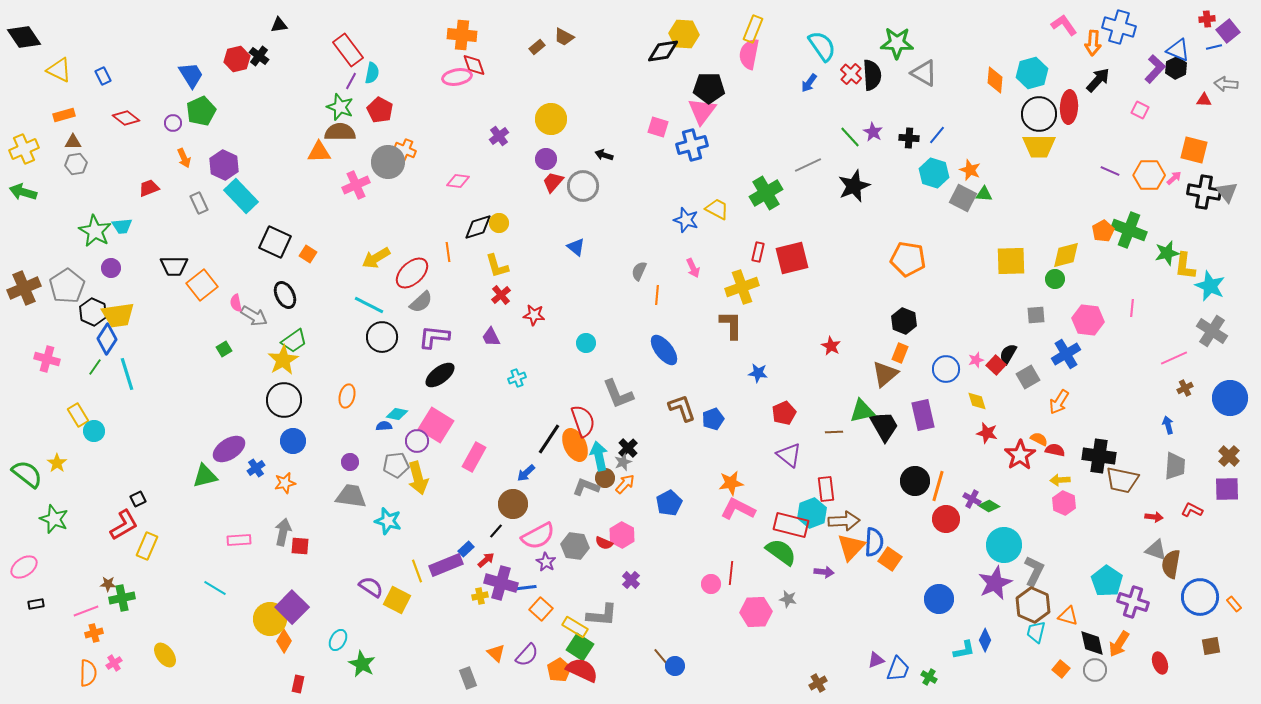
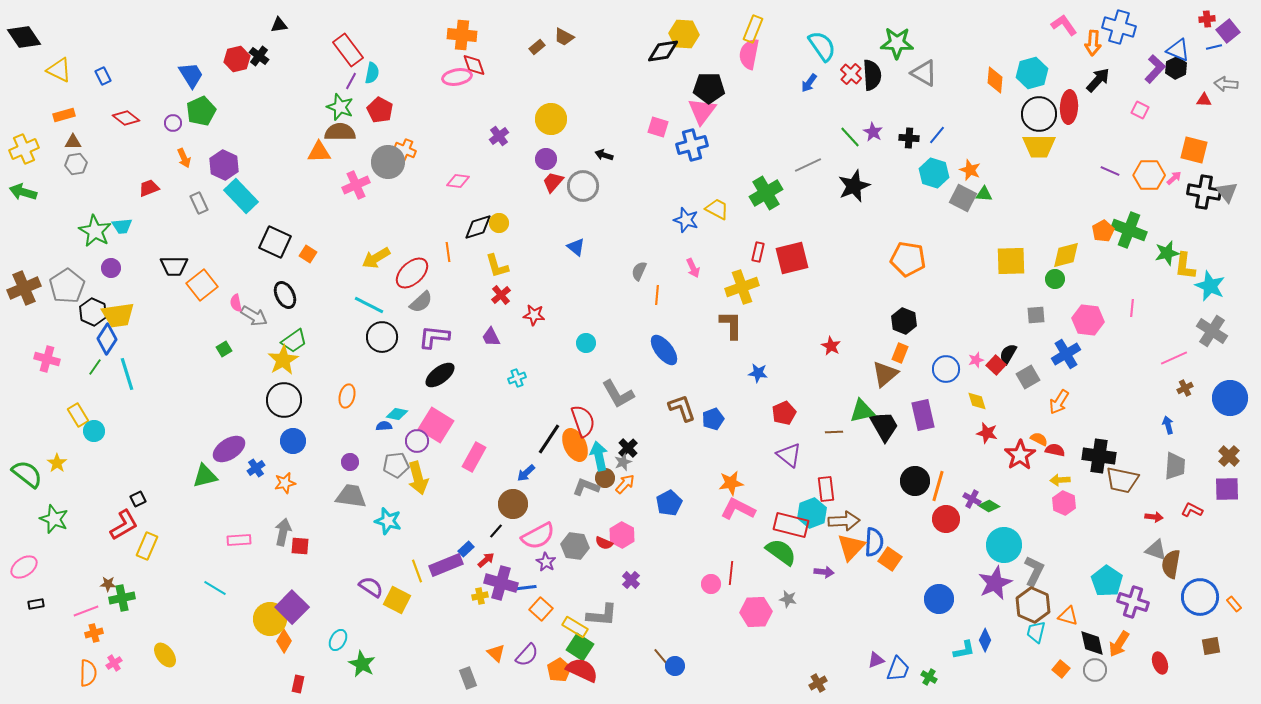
gray L-shape at (618, 394): rotated 8 degrees counterclockwise
